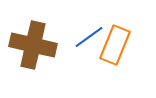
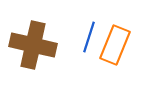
blue line: rotated 36 degrees counterclockwise
